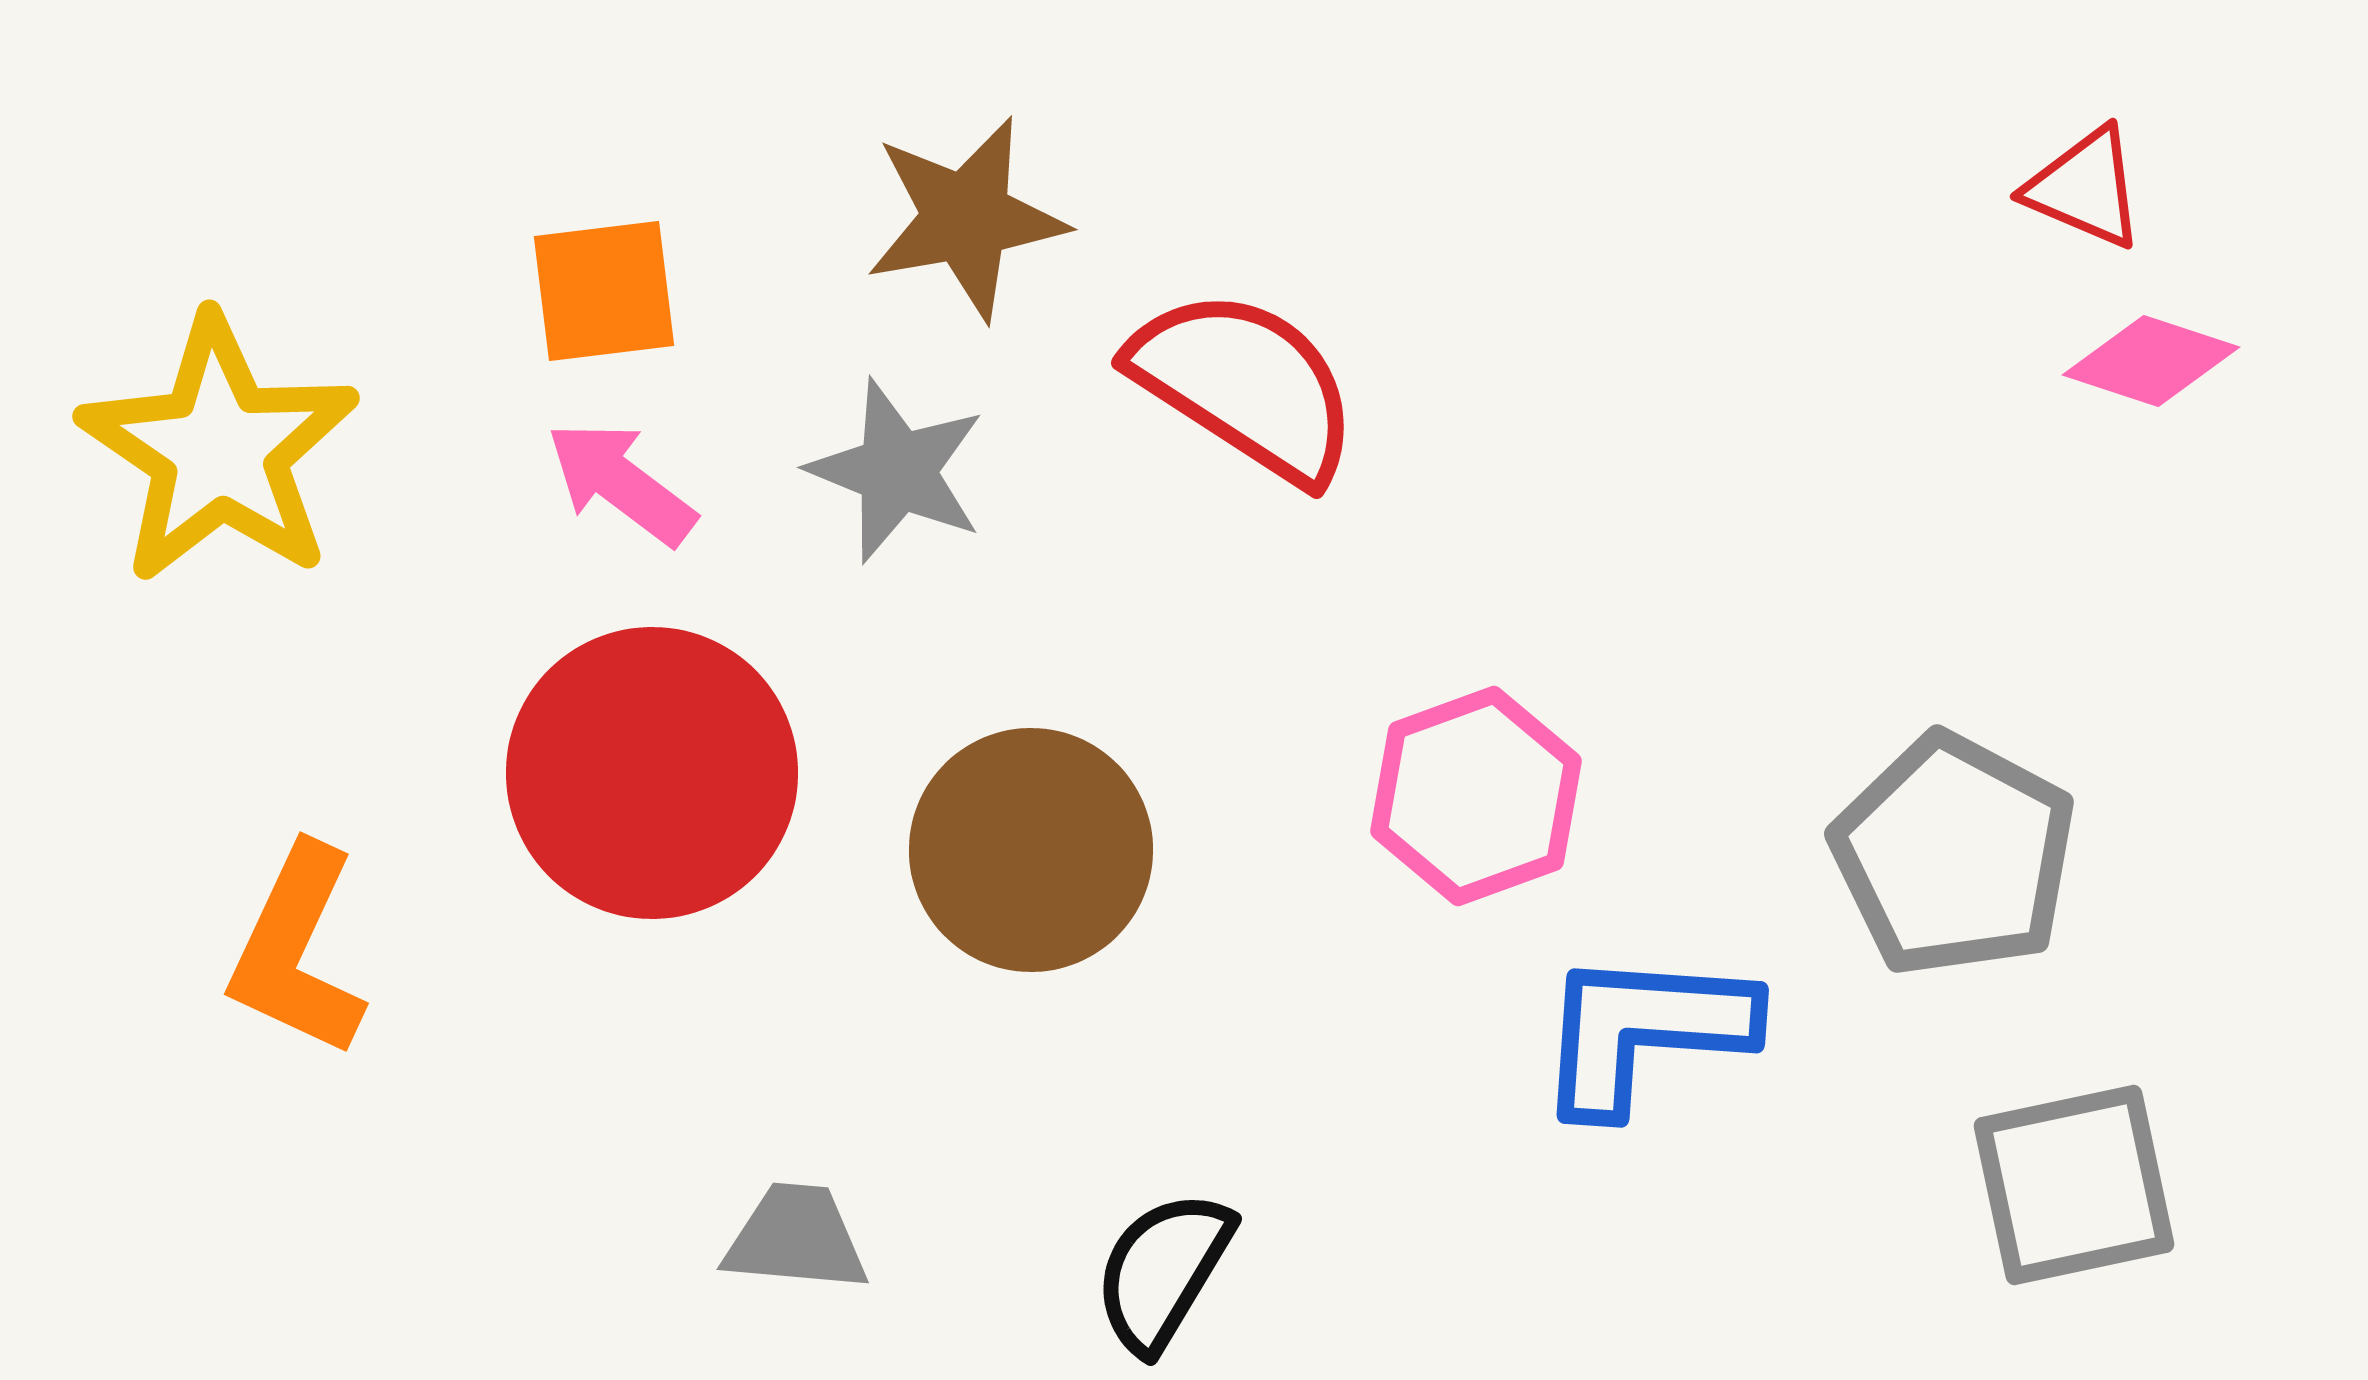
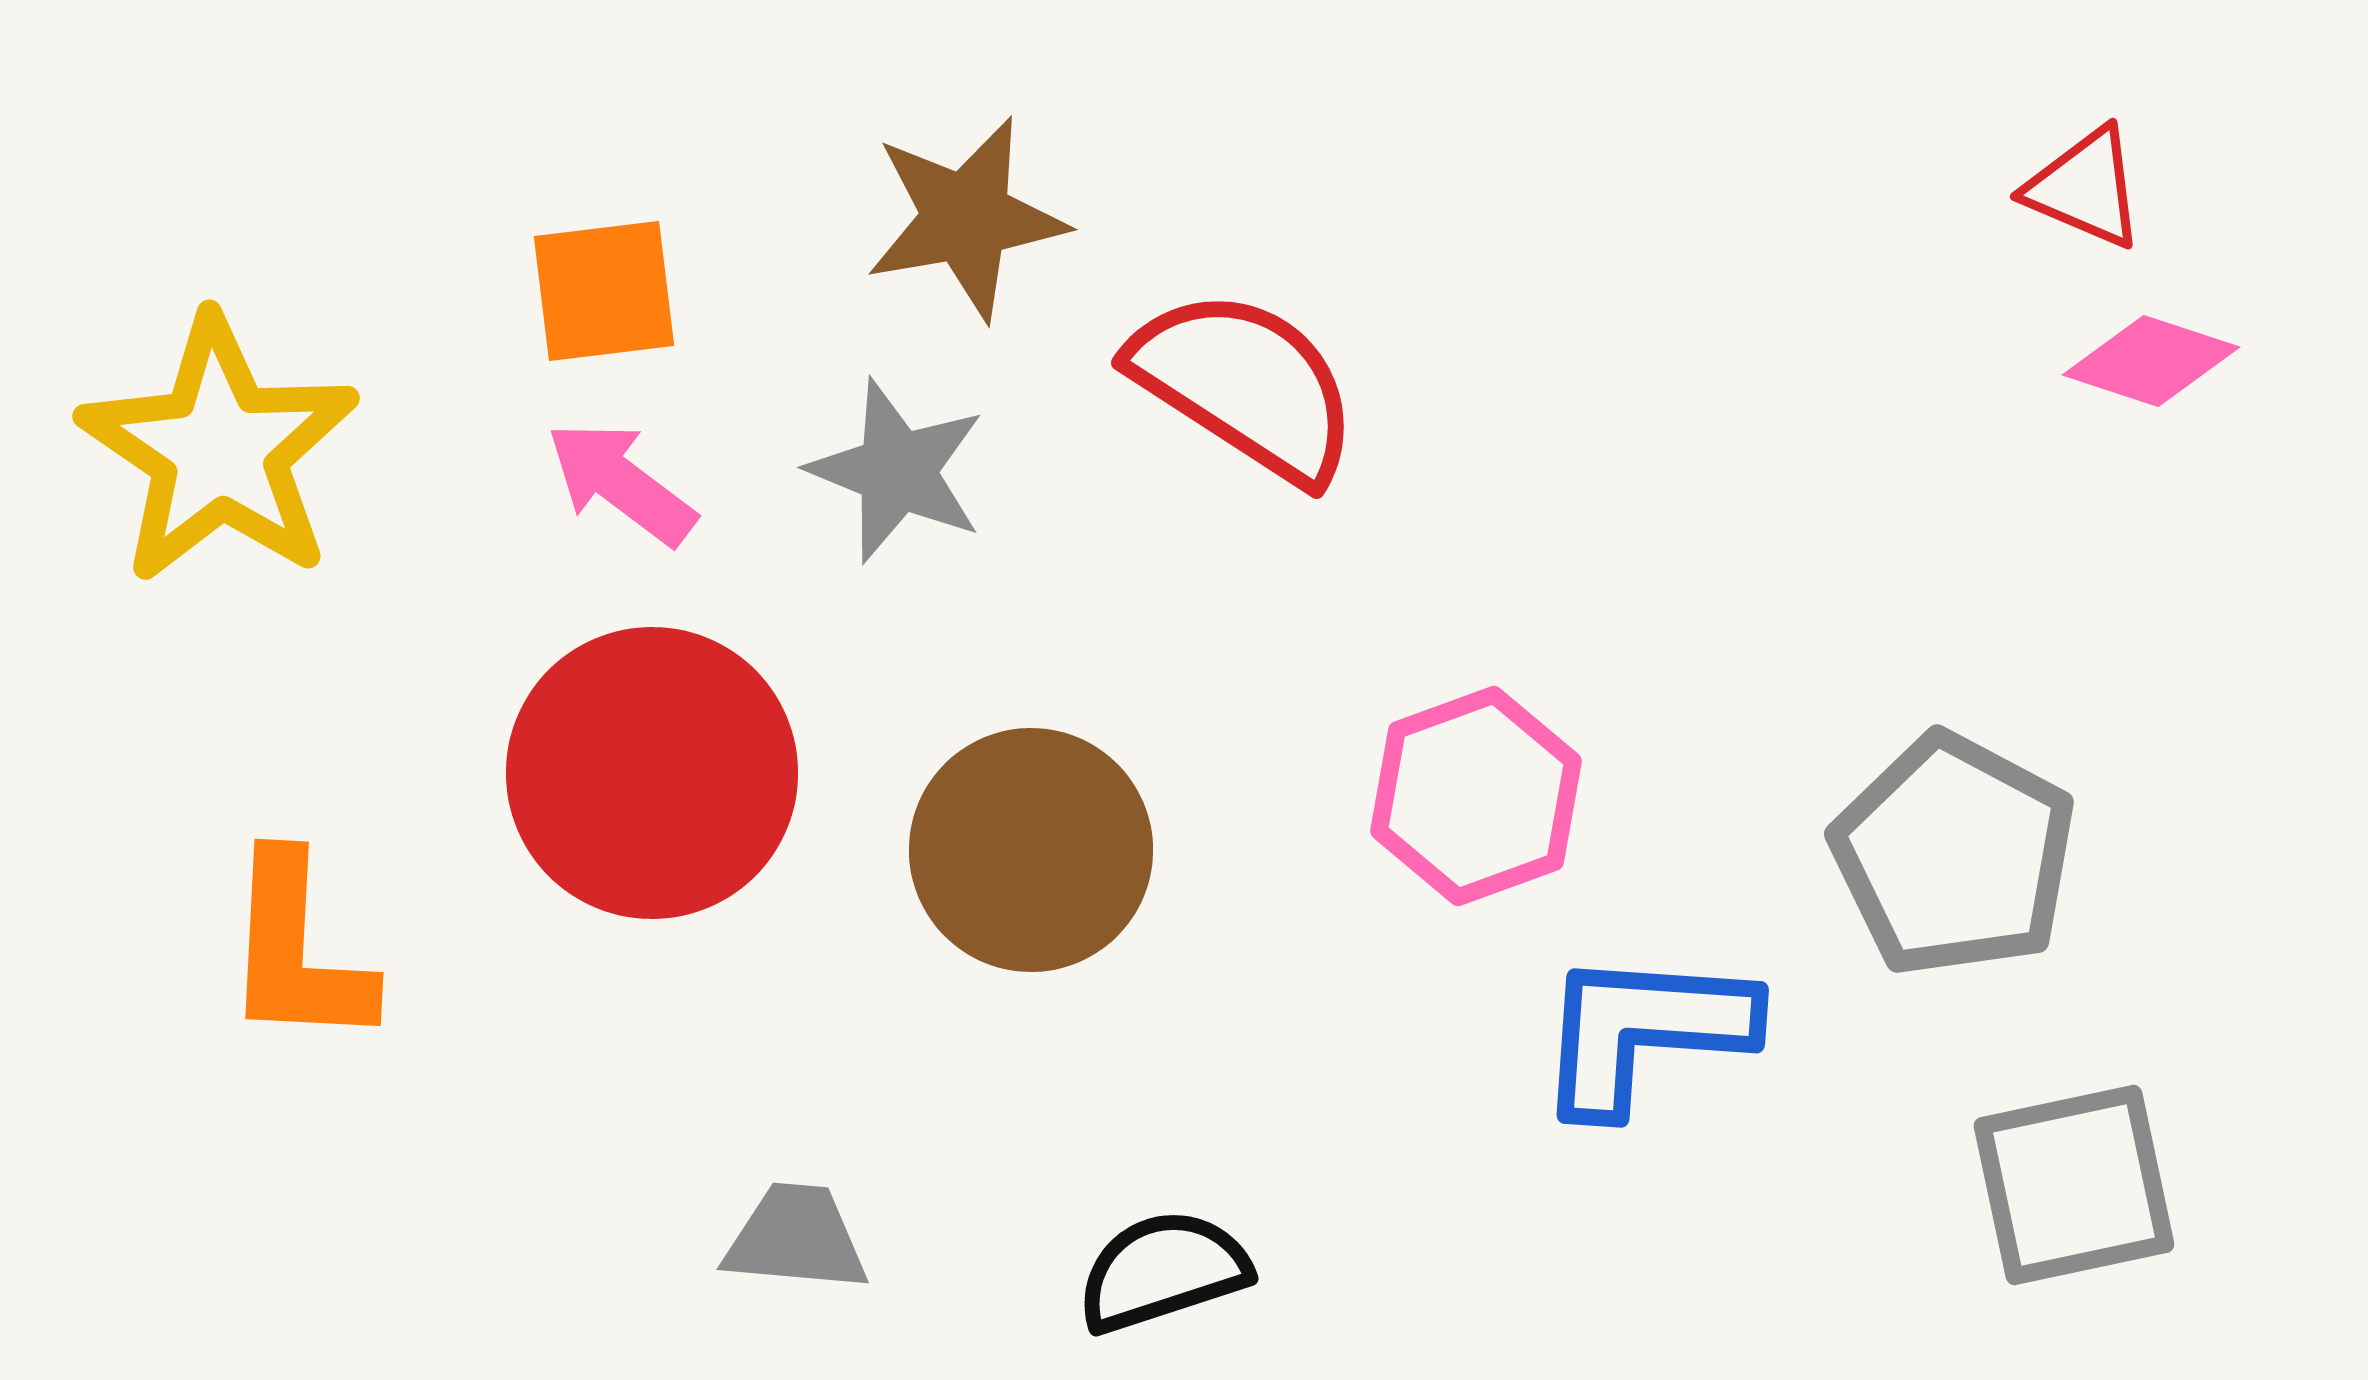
orange L-shape: rotated 22 degrees counterclockwise
black semicircle: rotated 41 degrees clockwise
